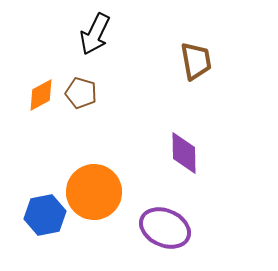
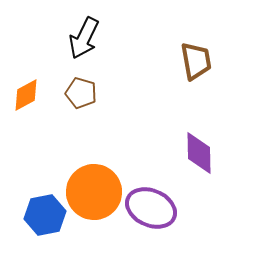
black arrow: moved 11 px left, 4 px down
orange diamond: moved 15 px left
purple diamond: moved 15 px right
purple ellipse: moved 14 px left, 20 px up
